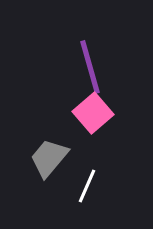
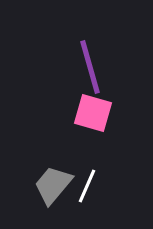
pink square: rotated 33 degrees counterclockwise
gray trapezoid: moved 4 px right, 27 px down
